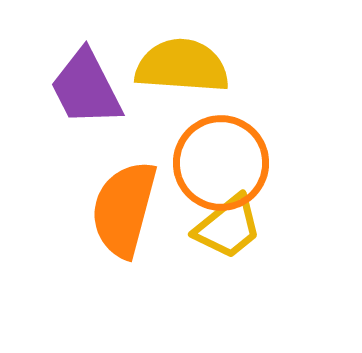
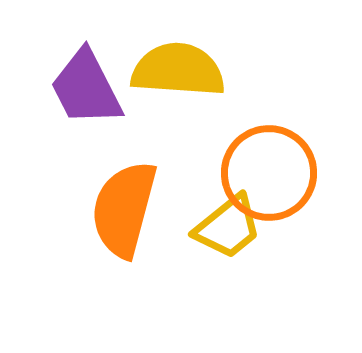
yellow semicircle: moved 4 px left, 4 px down
orange circle: moved 48 px right, 10 px down
